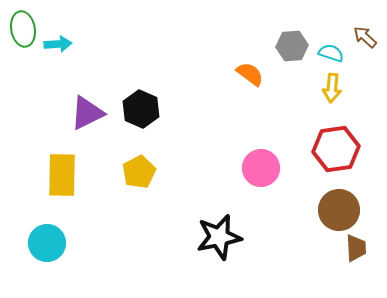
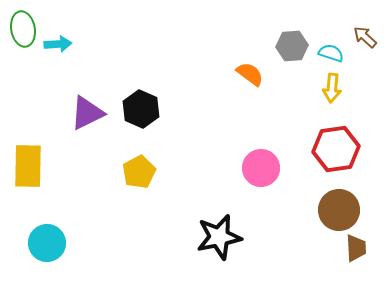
yellow rectangle: moved 34 px left, 9 px up
